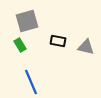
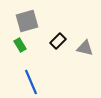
black rectangle: rotated 56 degrees counterclockwise
gray triangle: moved 1 px left, 1 px down
